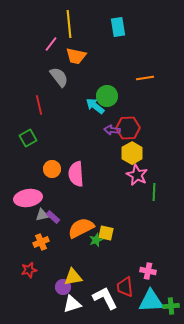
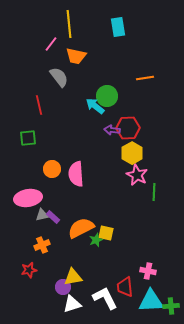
green square: rotated 24 degrees clockwise
orange cross: moved 1 px right, 3 px down
